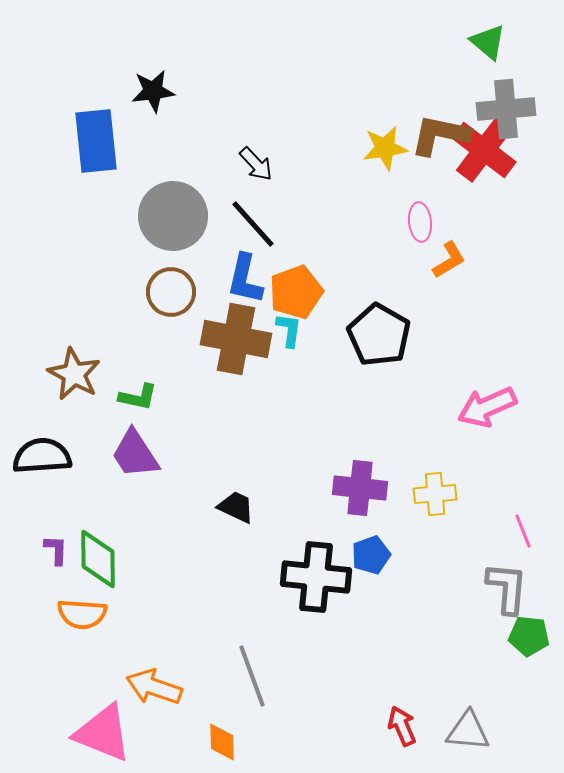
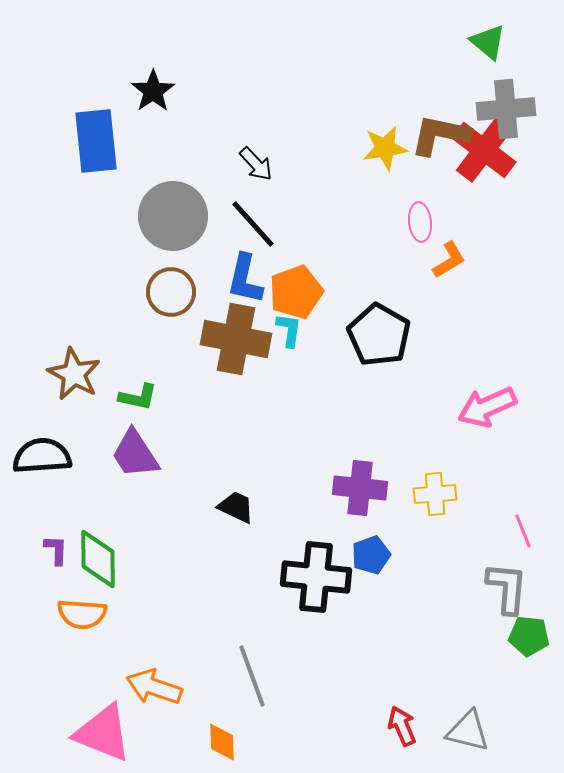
black star: rotated 27 degrees counterclockwise
gray triangle: rotated 9 degrees clockwise
